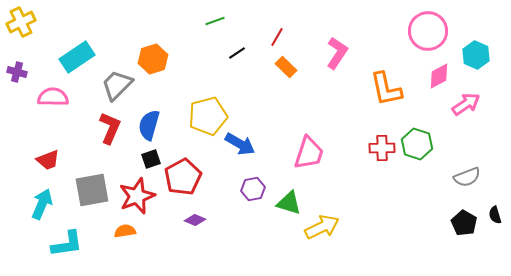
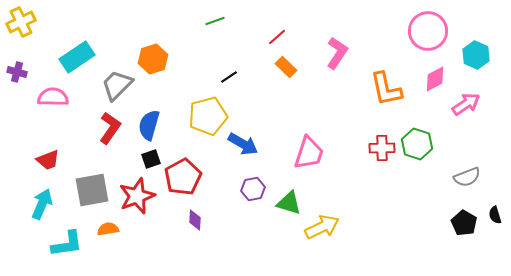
red line: rotated 18 degrees clockwise
black line: moved 8 px left, 24 px down
pink diamond: moved 4 px left, 3 px down
red L-shape: rotated 12 degrees clockwise
blue arrow: moved 3 px right
purple diamond: rotated 70 degrees clockwise
orange semicircle: moved 17 px left, 2 px up
